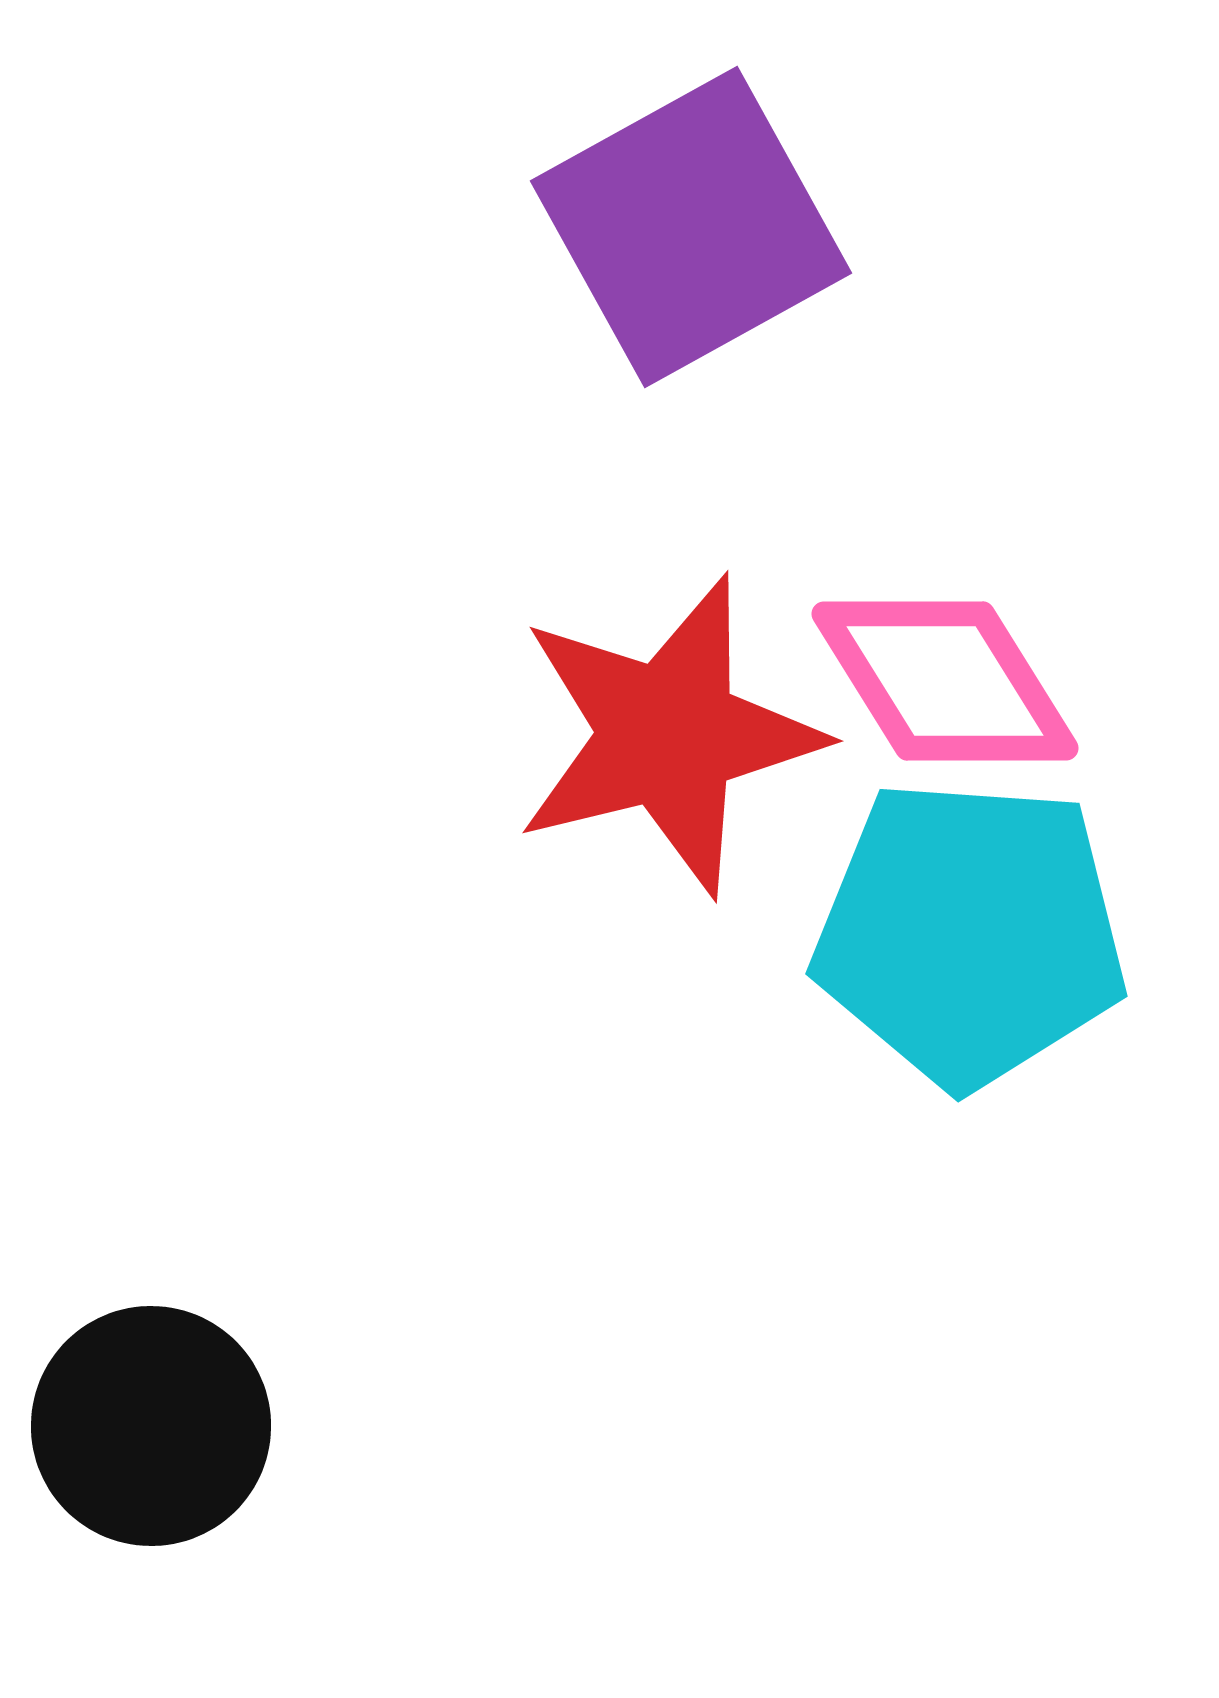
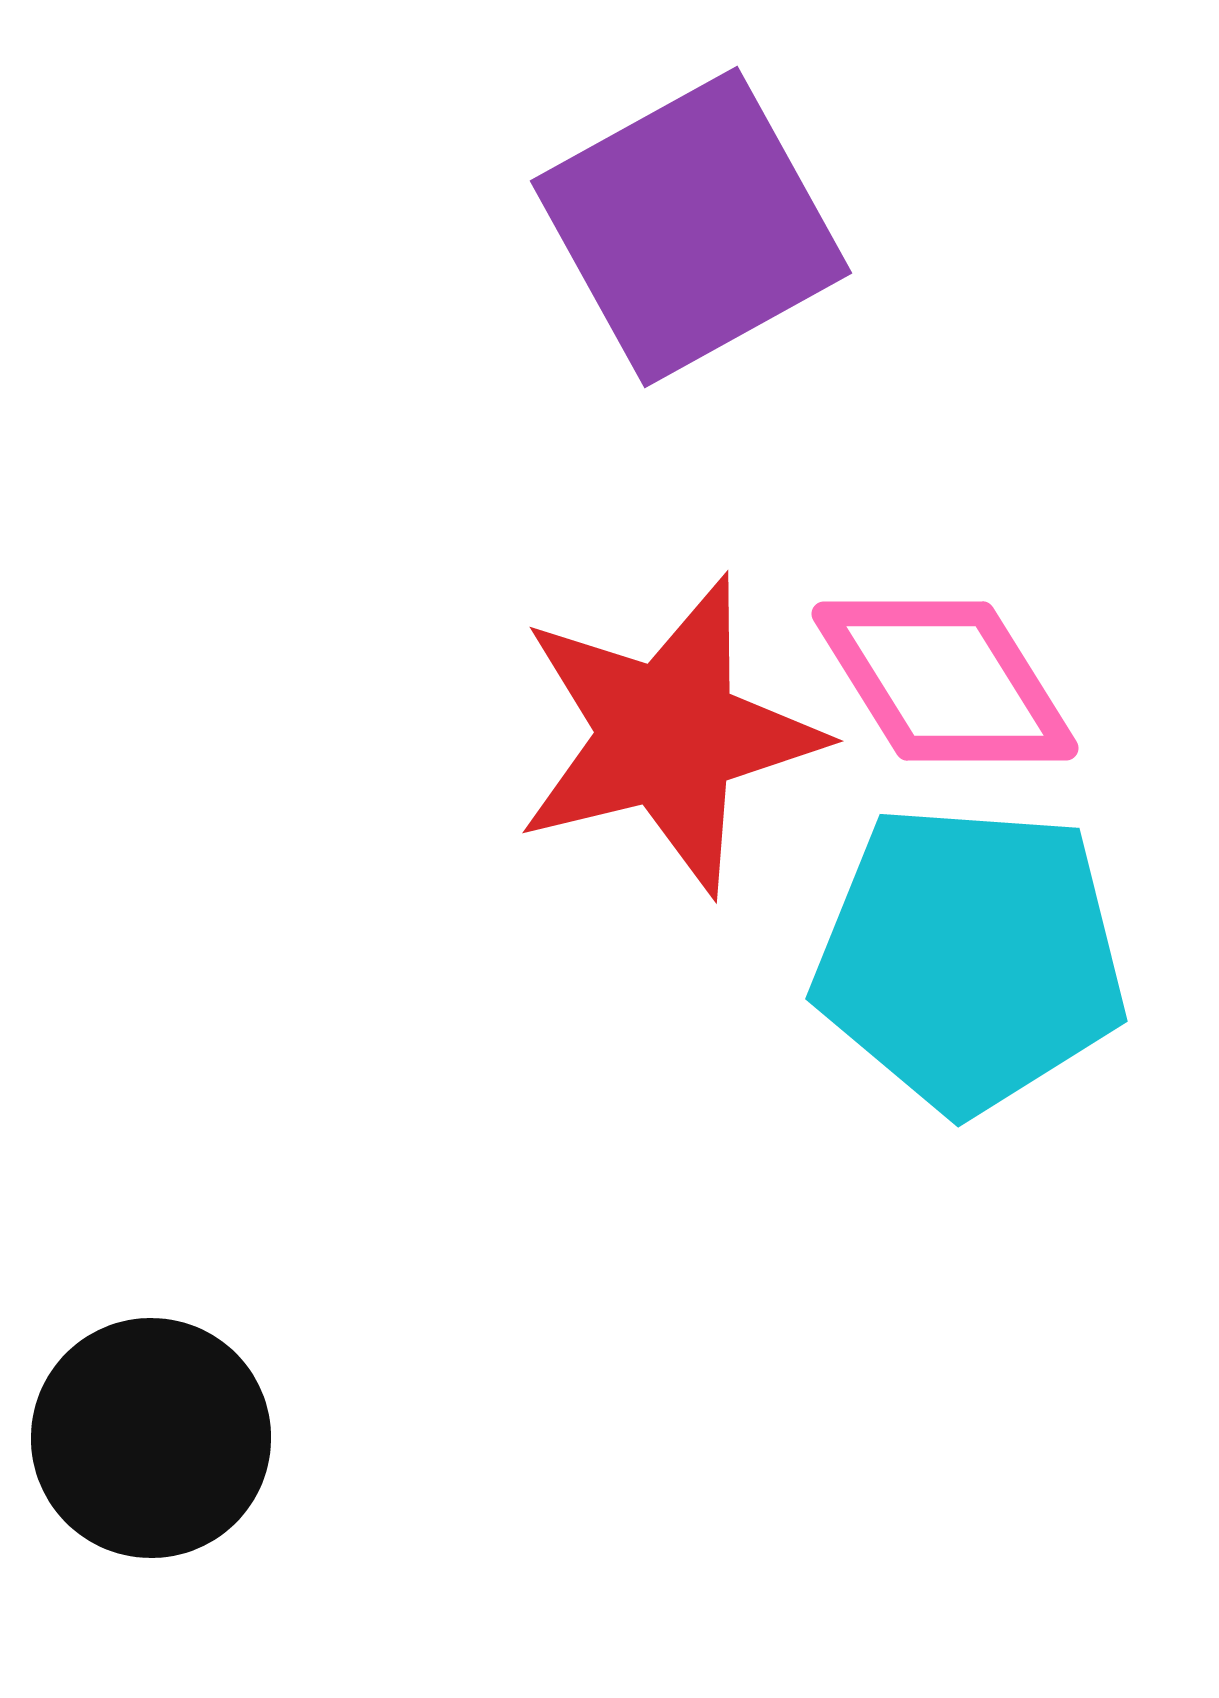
cyan pentagon: moved 25 px down
black circle: moved 12 px down
